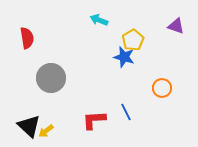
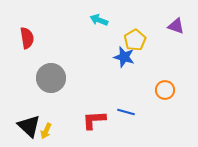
yellow pentagon: moved 2 px right
orange circle: moved 3 px right, 2 px down
blue line: rotated 48 degrees counterclockwise
yellow arrow: rotated 28 degrees counterclockwise
